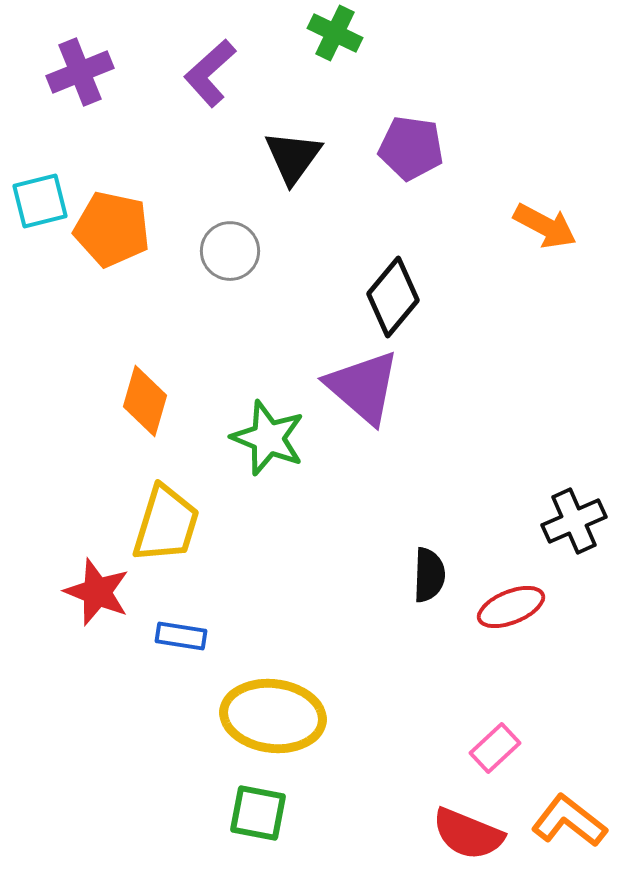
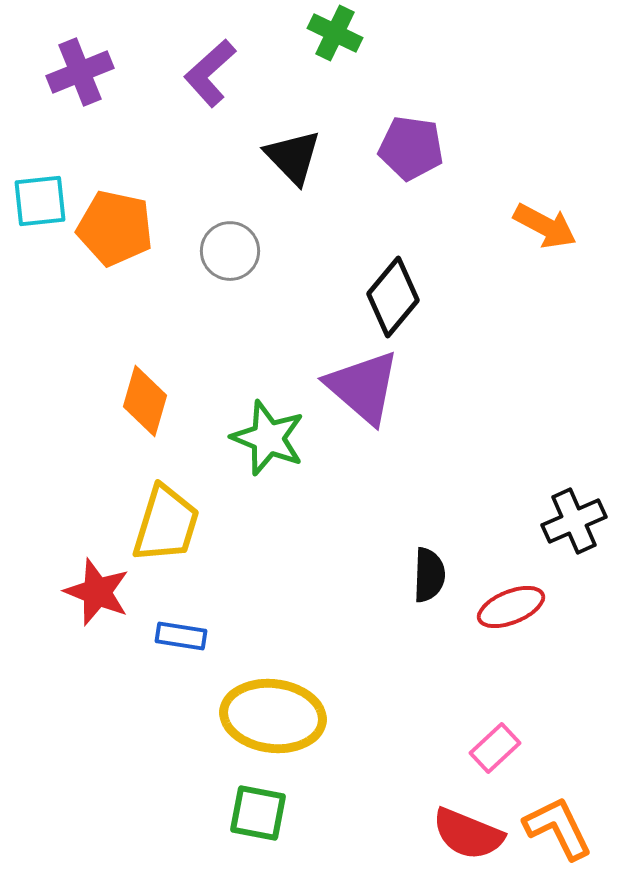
black triangle: rotated 20 degrees counterclockwise
cyan square: rotated 8 degrees clockwise
orange pentagon: moved 3 px right, 1 px up
orange L-shape: moved 11 px left, 7 px down; rotated 26 degrees clockwise
